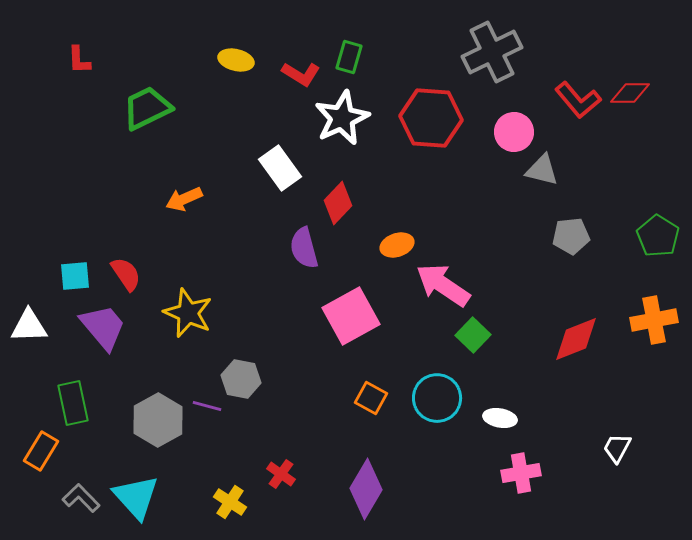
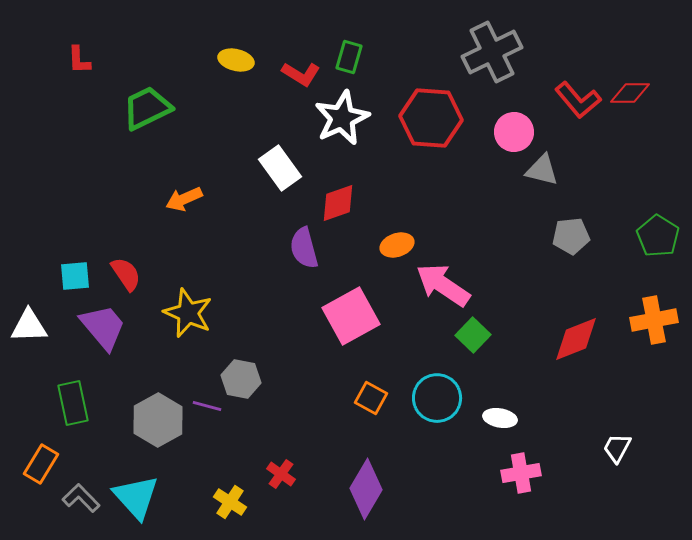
red diamond at (338, 203): rotated 27 degrees clockwise
orange rectangle at (41, 451): moved 13 px down
